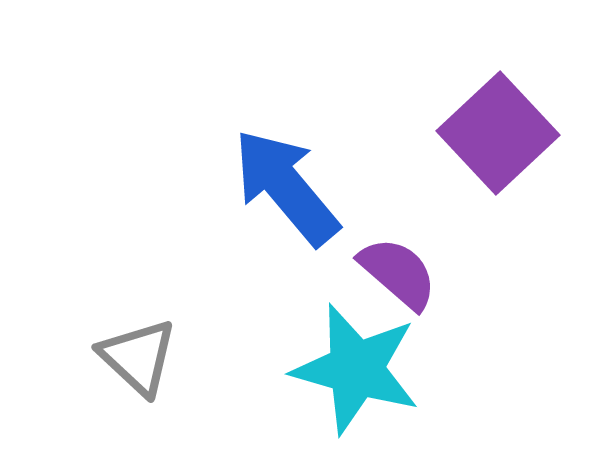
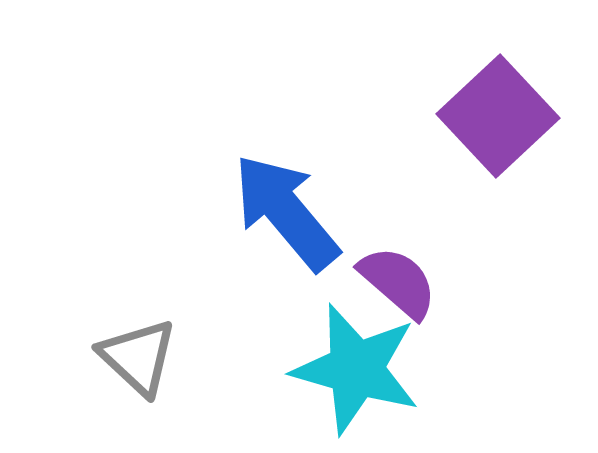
purple square: moved 17 px up
blue arrow: moved 25 px down
purple semicircle: moved 9 px down
